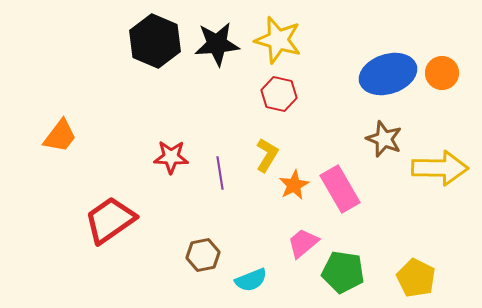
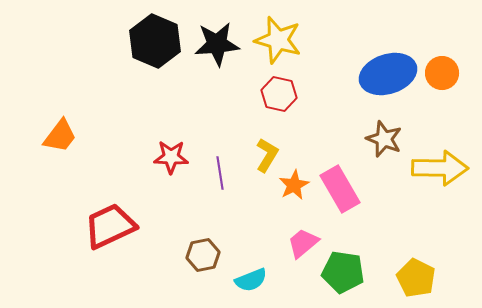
red trapezoid: moved 6 px down; rotated 10 degrees clockwise
